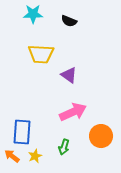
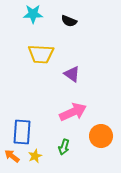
purple triangle: moved 3 px right, 1 px up
